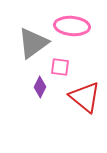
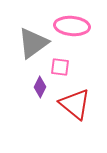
red triangle: moved 10 px left, 7 px down
